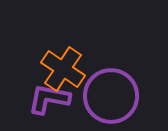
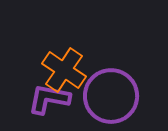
orange cross: moved 1 px right, 1 px down
